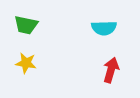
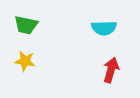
yellow star: moved 1 px left, 2 px up
